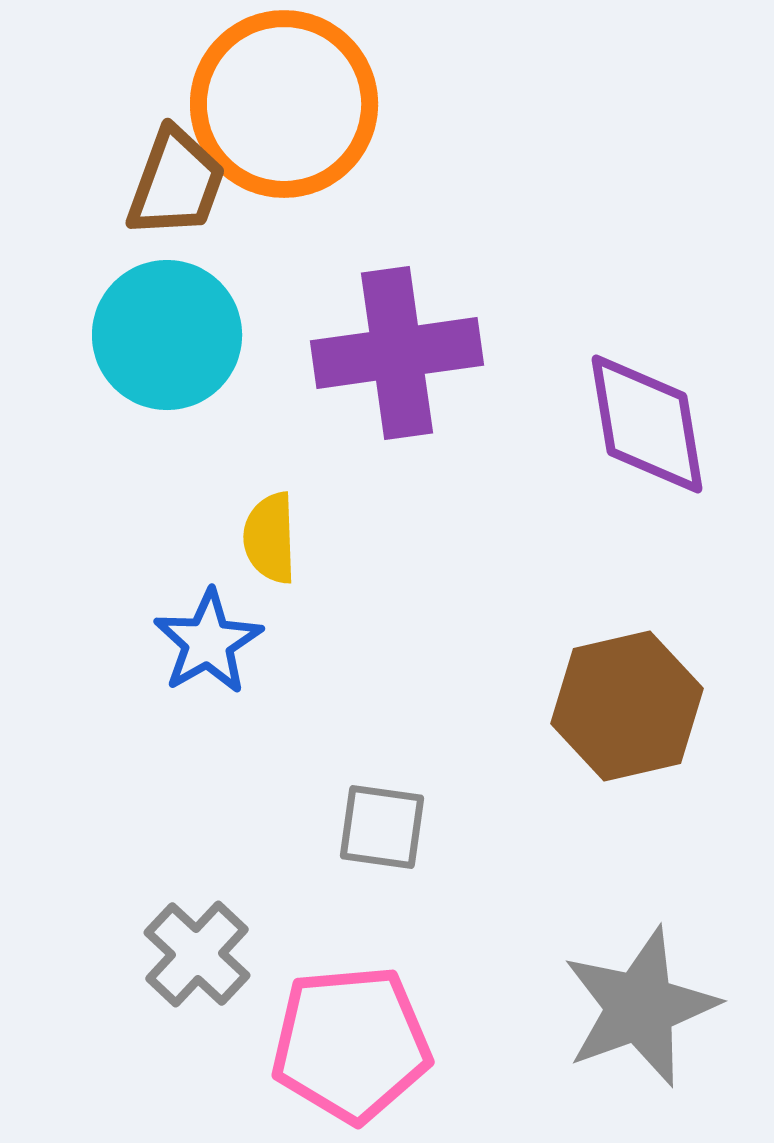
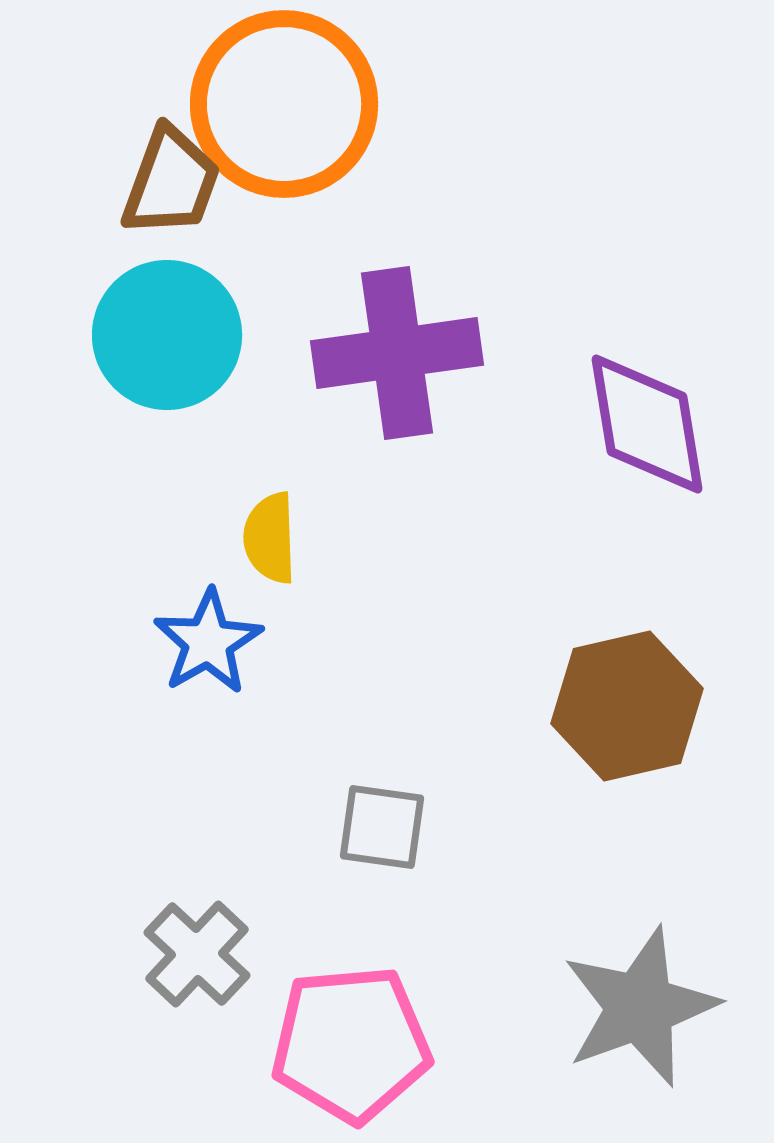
brown trapezoid: moved 5 px left, 1 px up
